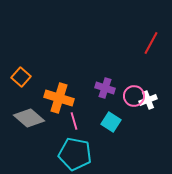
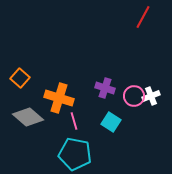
red line: moved 8 px left, 26 px up
orange square: moved 1 px left, 1 px down
white cross: moved 3 px right, 4 px up
gray diamond: moved 1 px left, 1 px up
